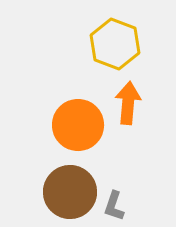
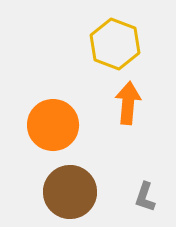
orange circle: moved 25 px left
gray L-shape: moved 31 px right, 9 px up
